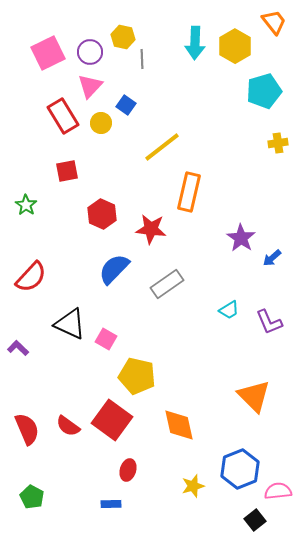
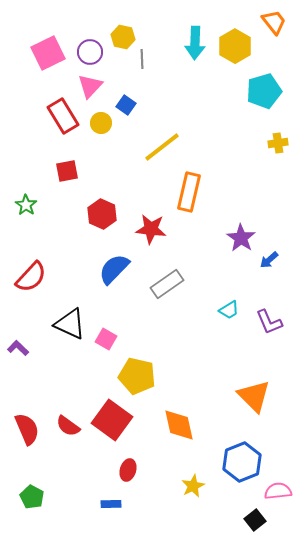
blue arrow at (272, 258): moved 3 px left, 2 px down
blue hexagon at (240, 469): moved 2 px right, 7 px up
yellow star at (193, 486): rotated 10 degrees counterclockwise
